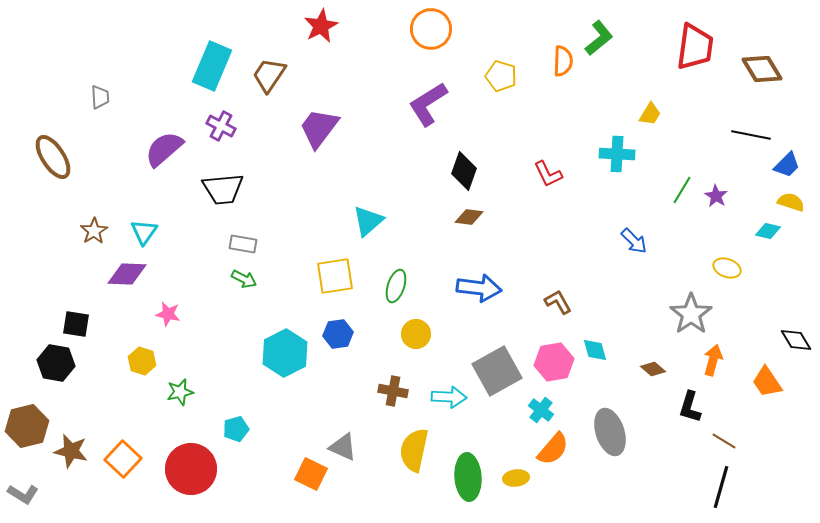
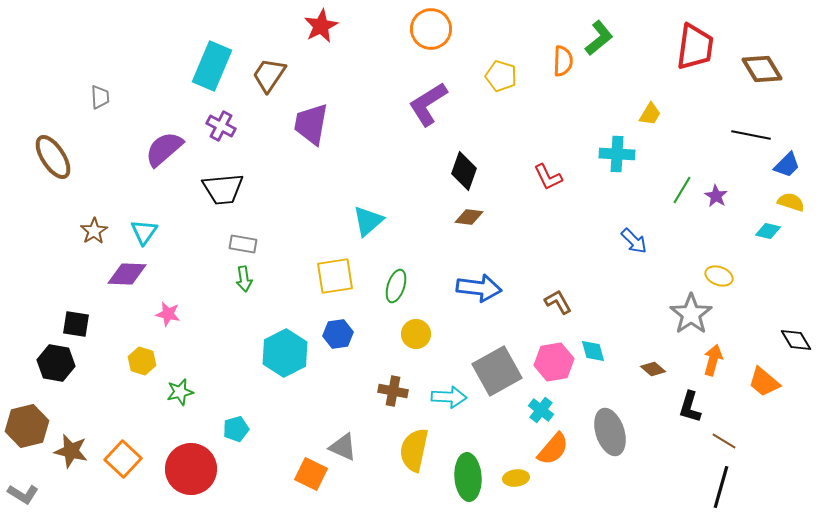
purple trapezoid at (319, 128): moved 8 px left, 4 px up; rotated 27 degrees counterclockwise
red L-shape at (548, 174): moved 3 px down
yellow ellipse at (727, 268): moved 8 px left, 8 px down
green arrow at (244, 279): rotated 55 degrees clockwise
cyan diamond at (595, 350): moved 2 px left, 1 px down
orange trapezoid at (767, 382): moved 3 px left; rotated 16 degrees counterclockwise
